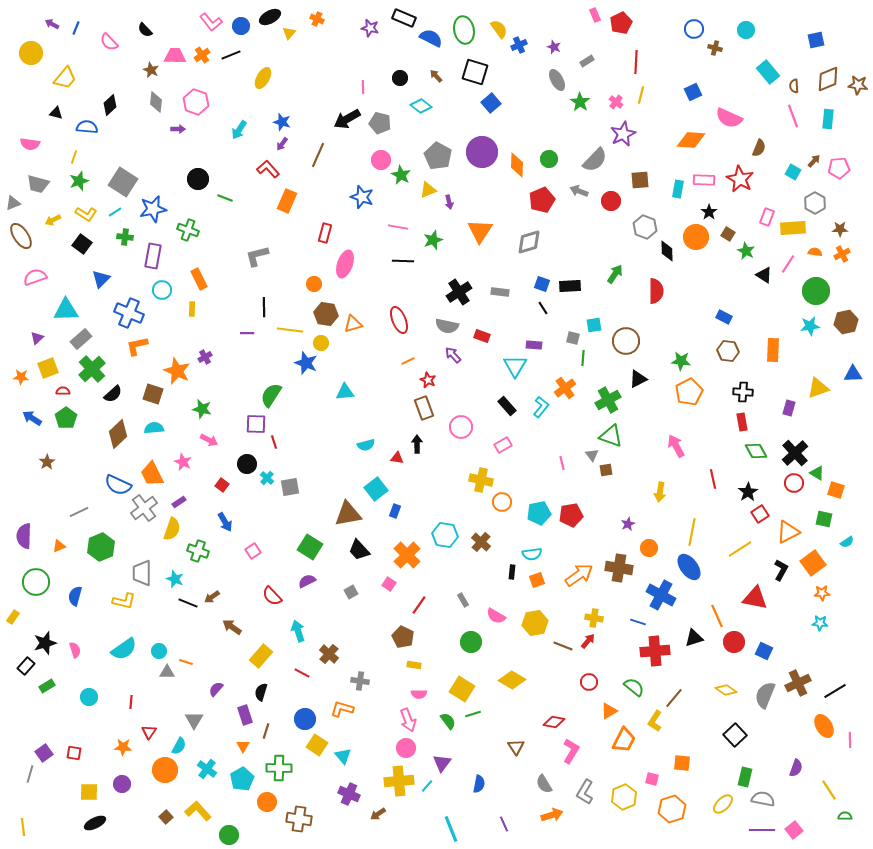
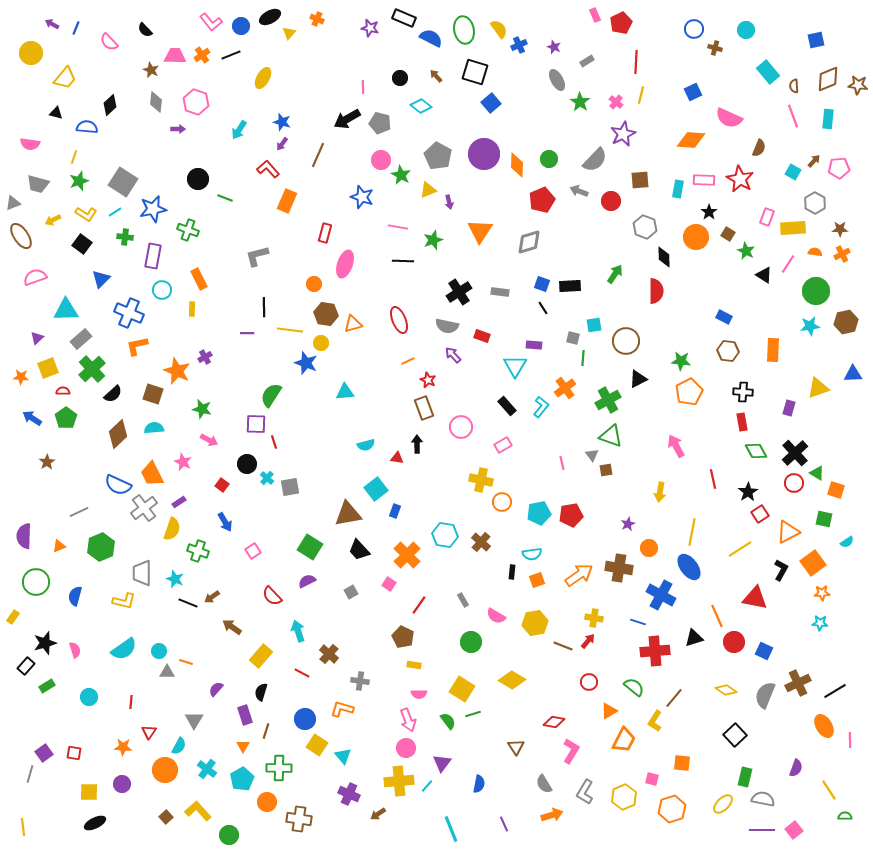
purple circle at (482, 152): moved 2 px right, 2 px down
black diamond at (667, 251): moved 3 px left, 6 px down
